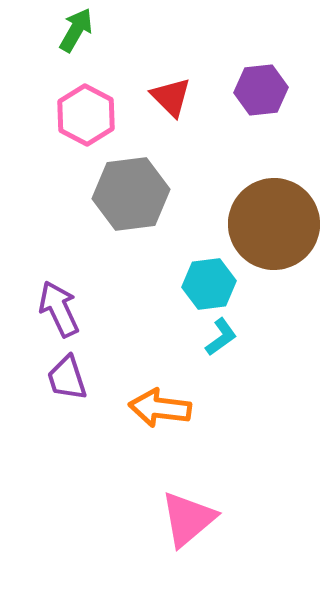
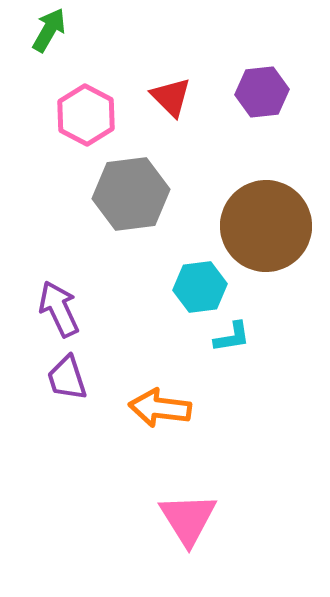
green arrow: moved 27 px left
purple hexagon: moved 1 px right, 2 px down
brown circle: moved 8 px left, 2 px down
cyan hexagon: moved 9 px left, 3 px down
cyan L-shape: moved 11 px right; rotated 27 degrees clockwise
pink triangle: rotated 22 degrees counterclockwise
